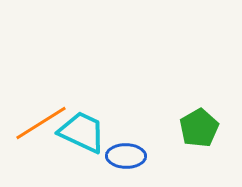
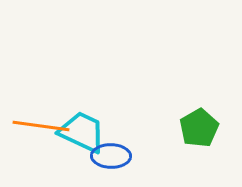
orange line: moved 3 px down; rotated 40 degrees clockwise
blue ellipse: moved 15 px left
